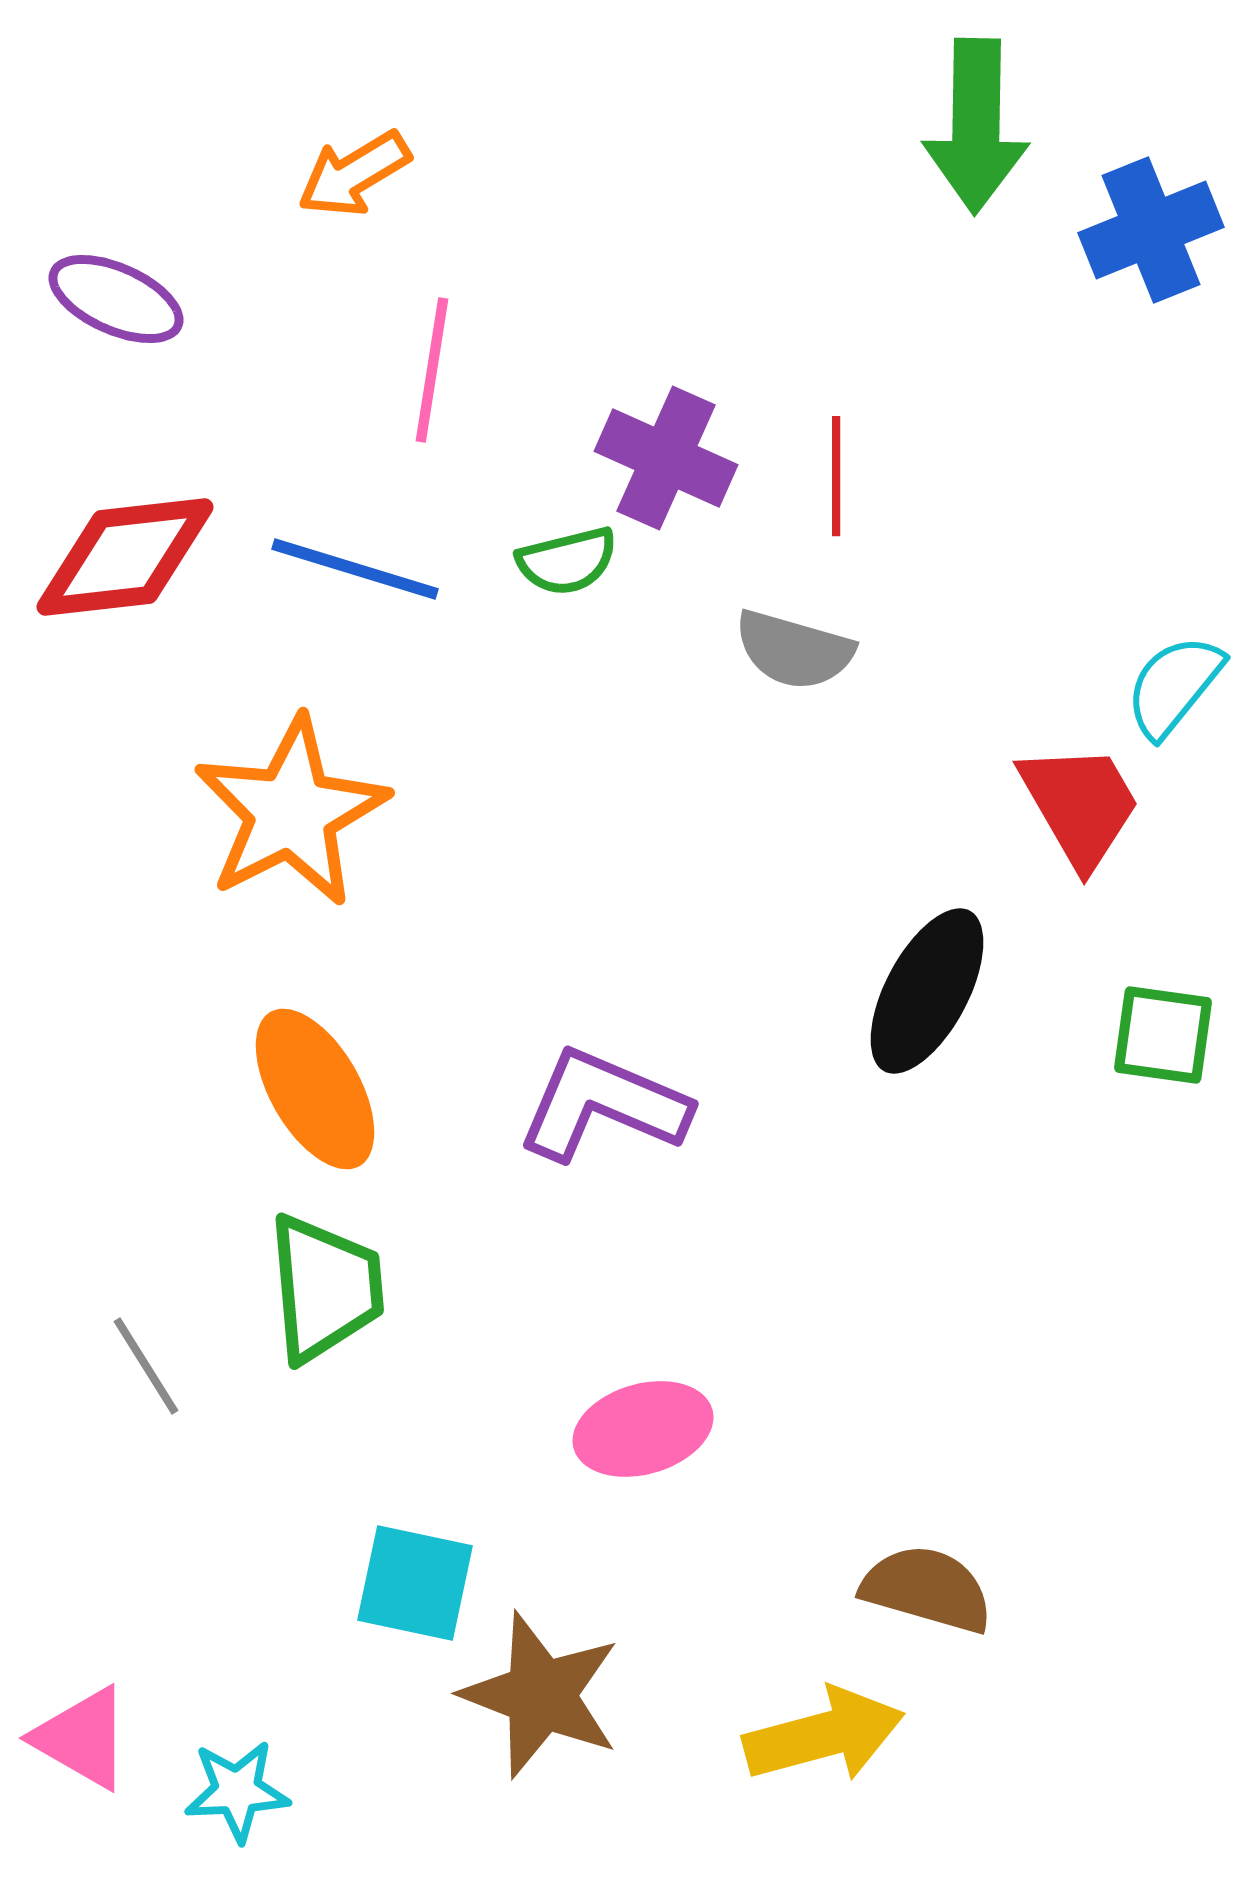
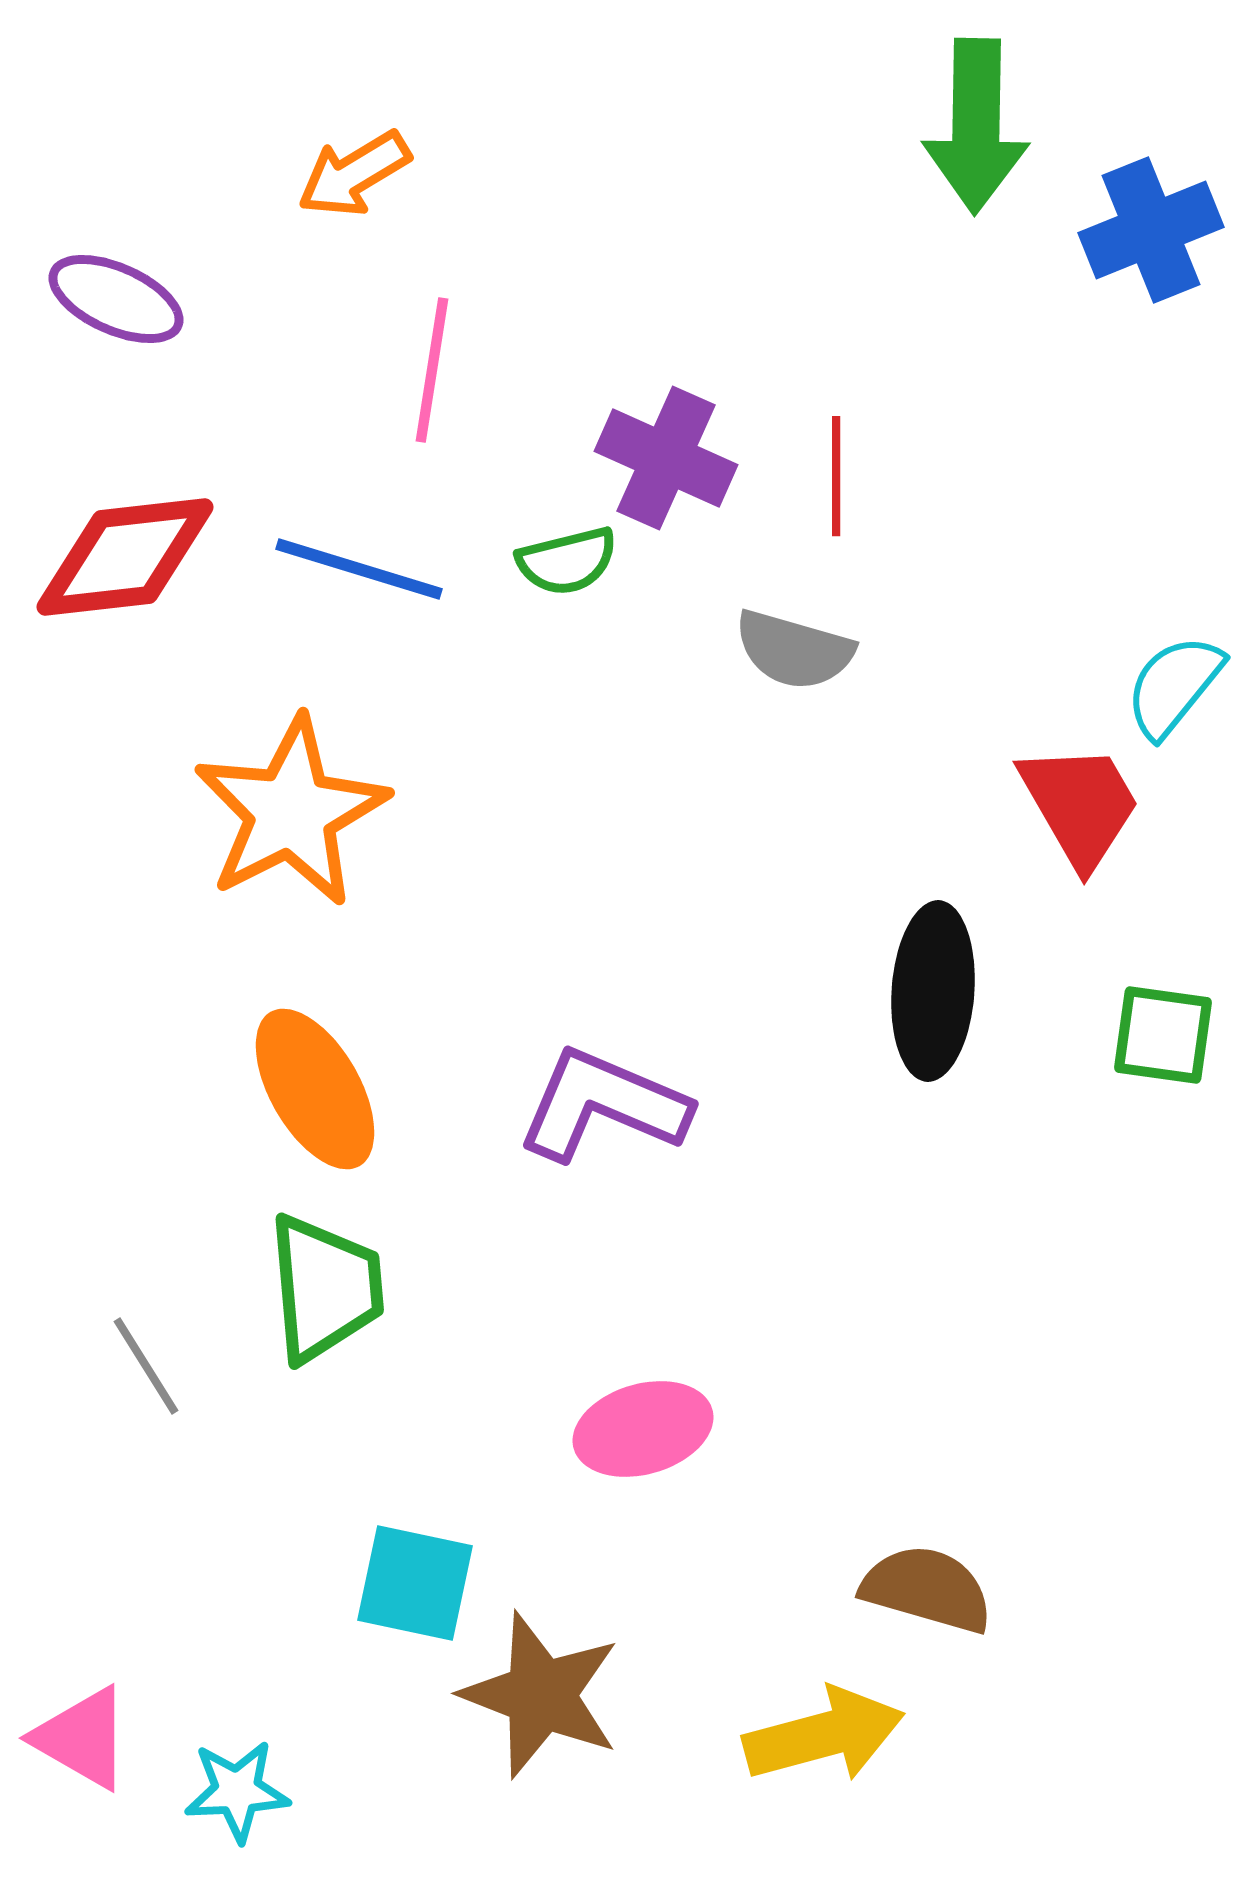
blue line: moved 4 px right
black ellipse: moved 6 px right; rotated 24 degrees counterclockwise
